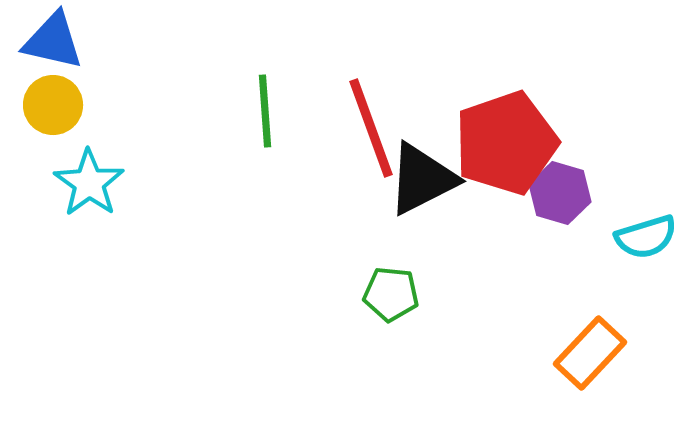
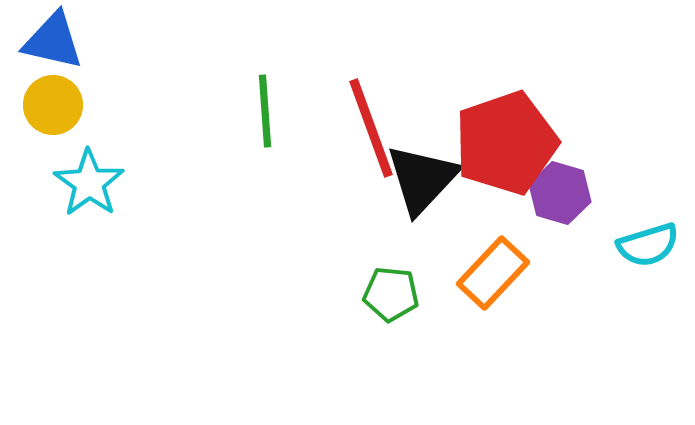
black triangle: rotated 20 degrees counterclockwise
cyan semicircle: moved 2 px right, 8 px down
orange rectangle: moved 97 px left, 80 px up
